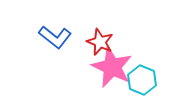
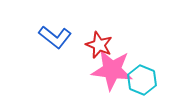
red star: moved 1 px left, 3 px down
pink star: moved 3 px down; rotated 18 degrees counterclockwise
